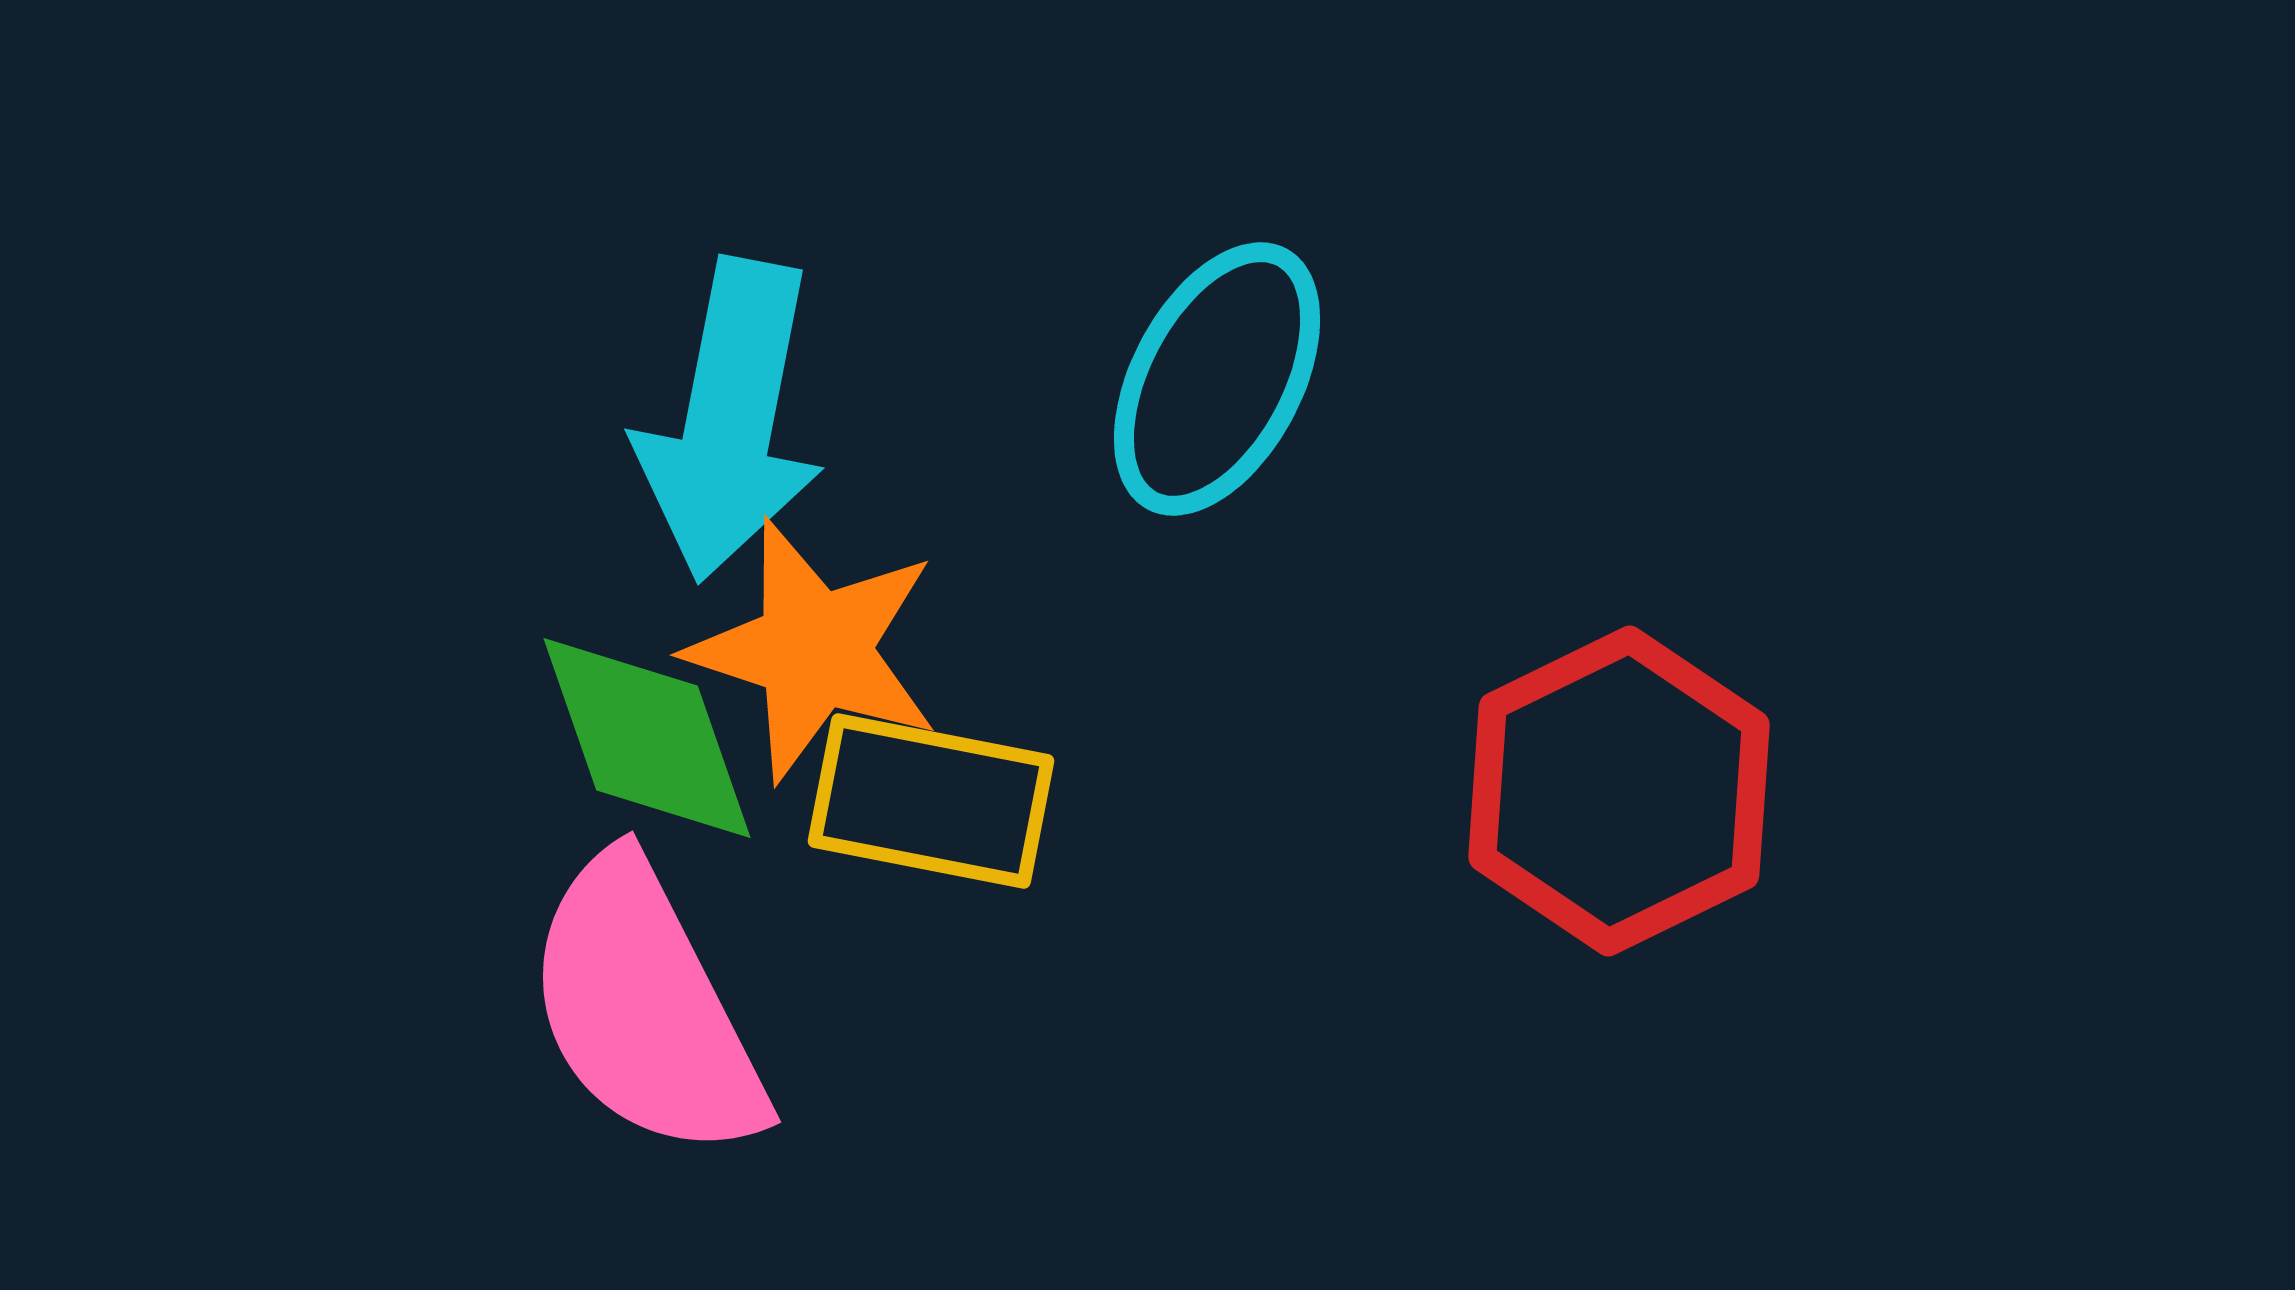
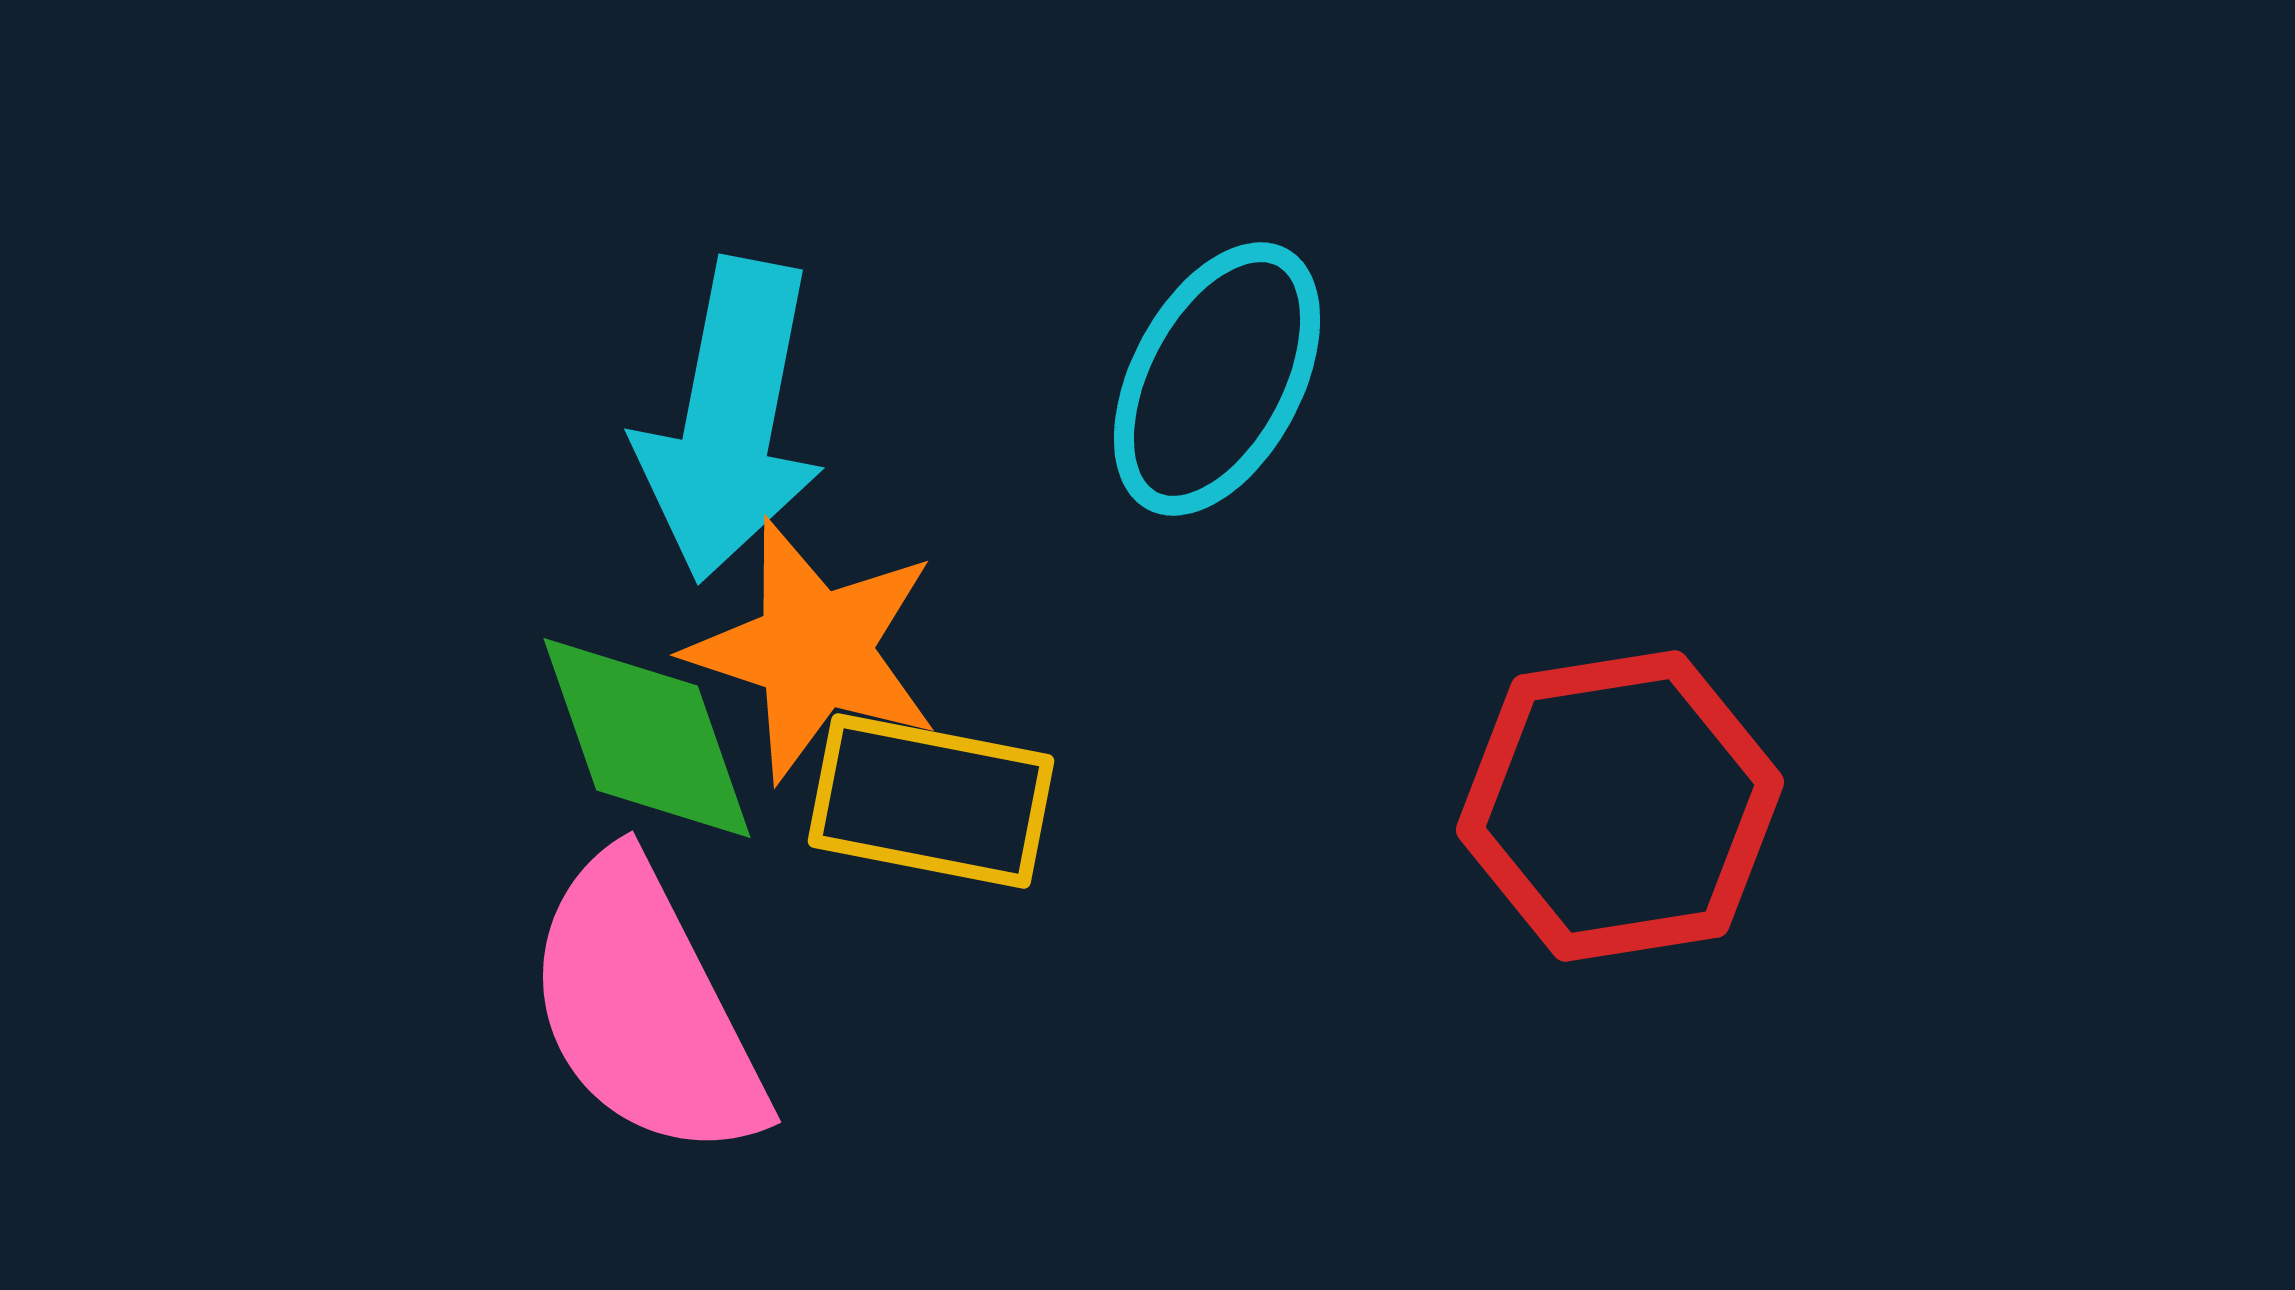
red hexagon: moved 1 px right, 15 px down; rotated 17 degrees clockwise
